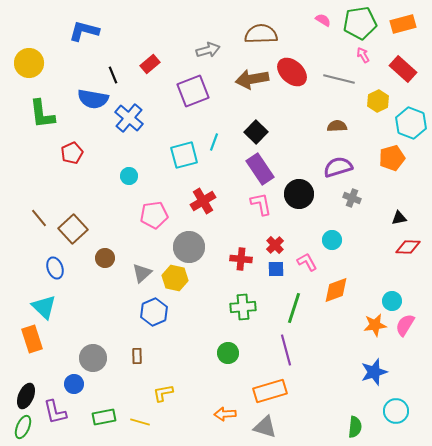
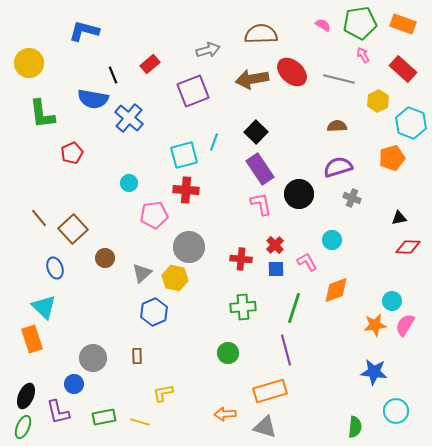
pink semicircle at (323, 20): moved 5 px down
orange rectangle at (403, 24): rotated 35 degrees clockwise
cyan circle at (129, 176): moved 7 px down
red cross at (203, 201): moved 17 px left, 11 px up; rotated 35 degrees clockwise
blue star at (374, 372): rotated 24 degrees clockwise
purple L-shape at (55, 412): moved 3 px right
